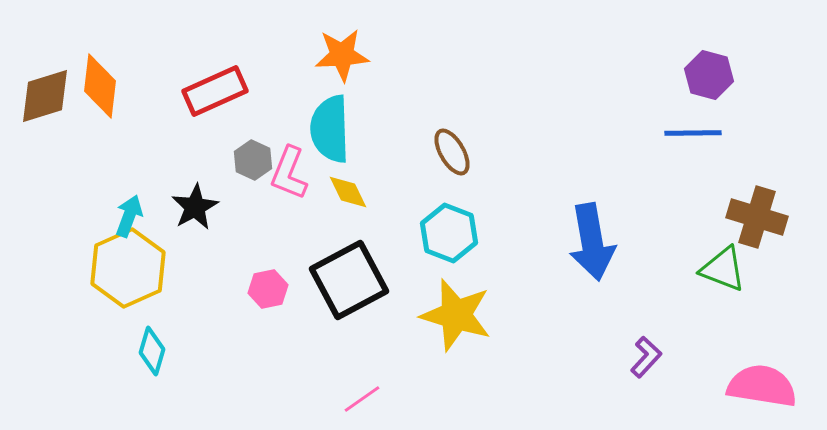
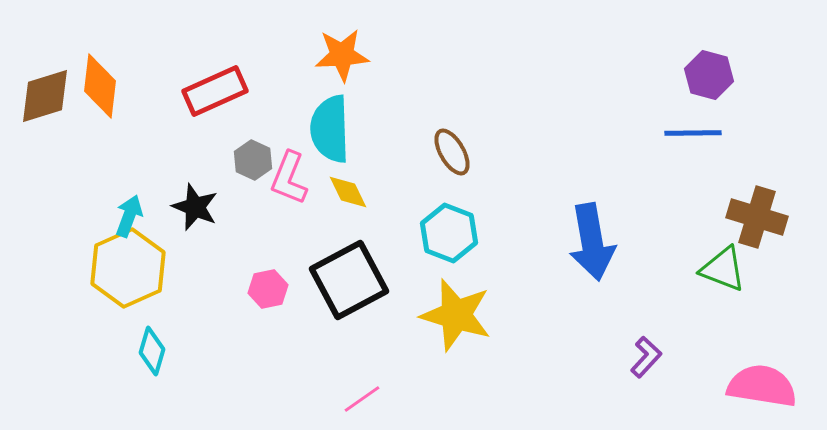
pink L-shape: moved 5 px down
black star: rotated 21 degrees counterclockwise
